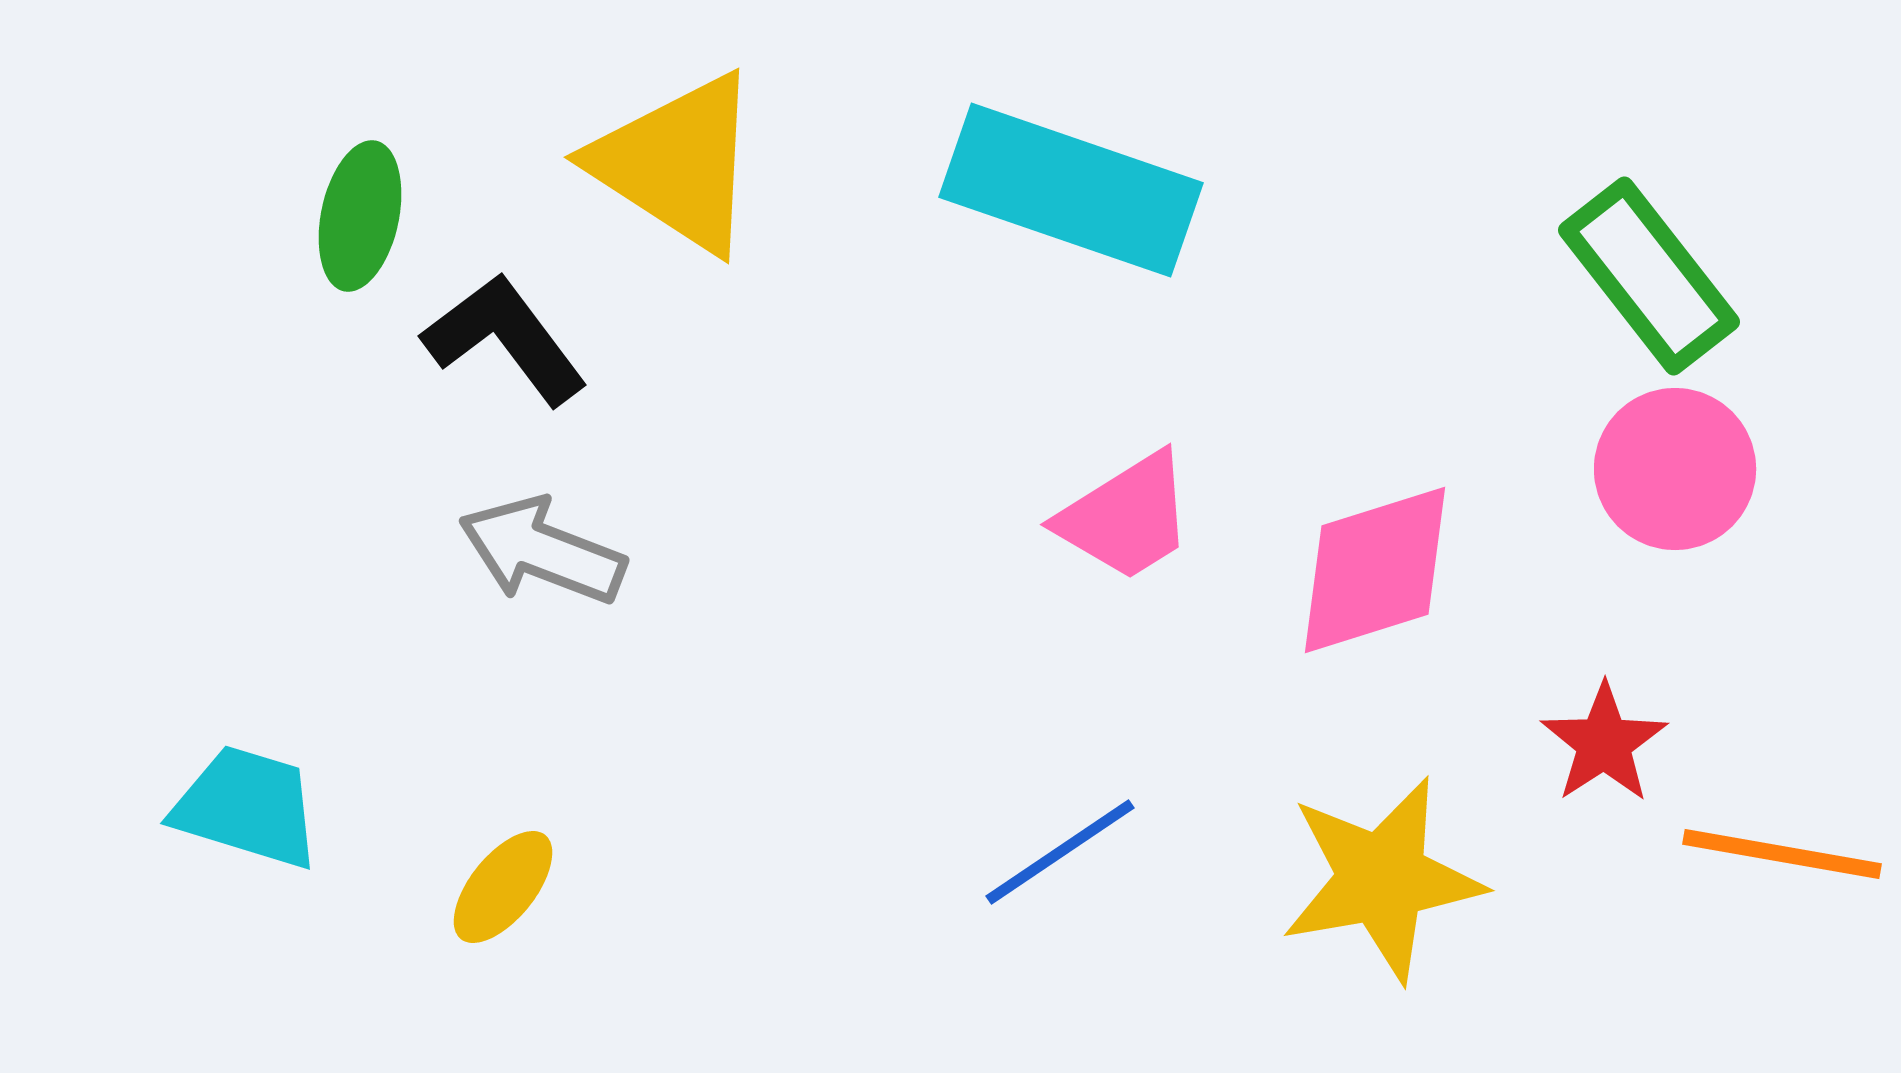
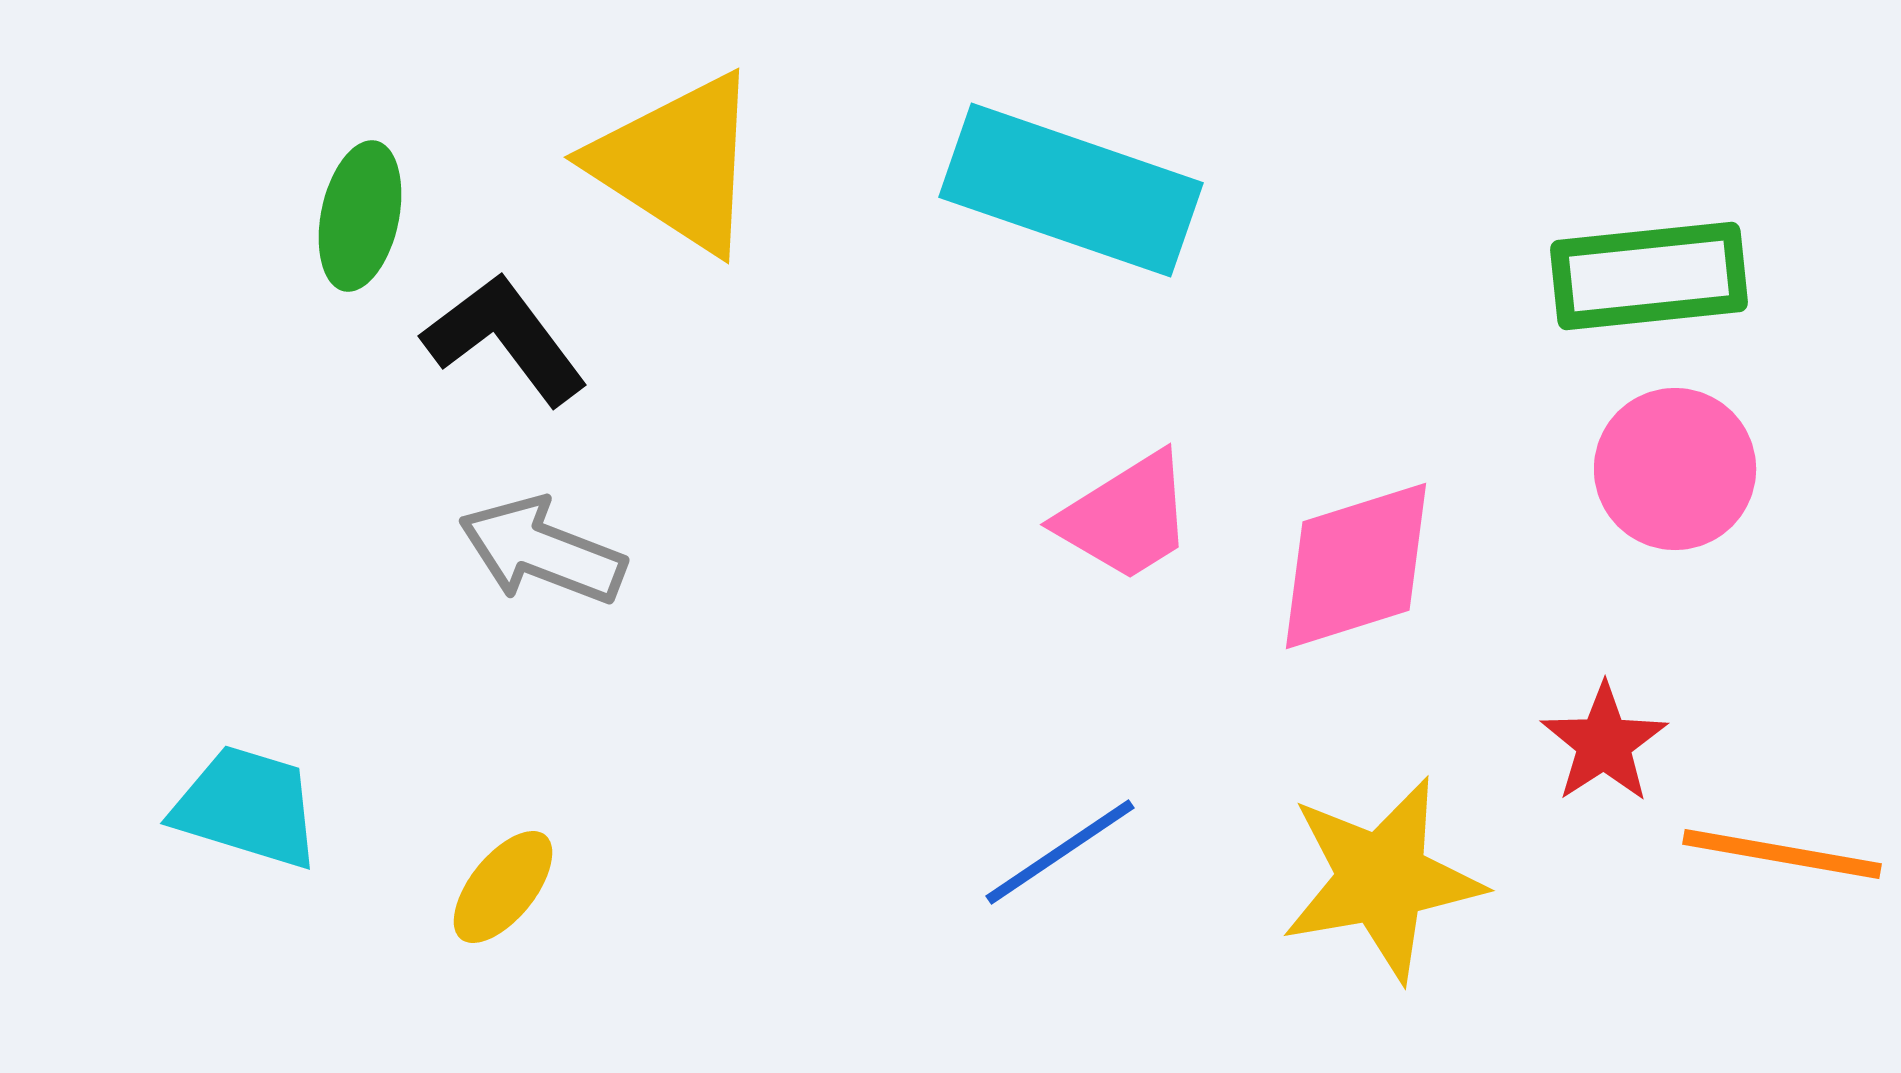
green rectangle: rotated 58 degrees counterclockwise
pink diamond: moved 19 px left, 4 px up
